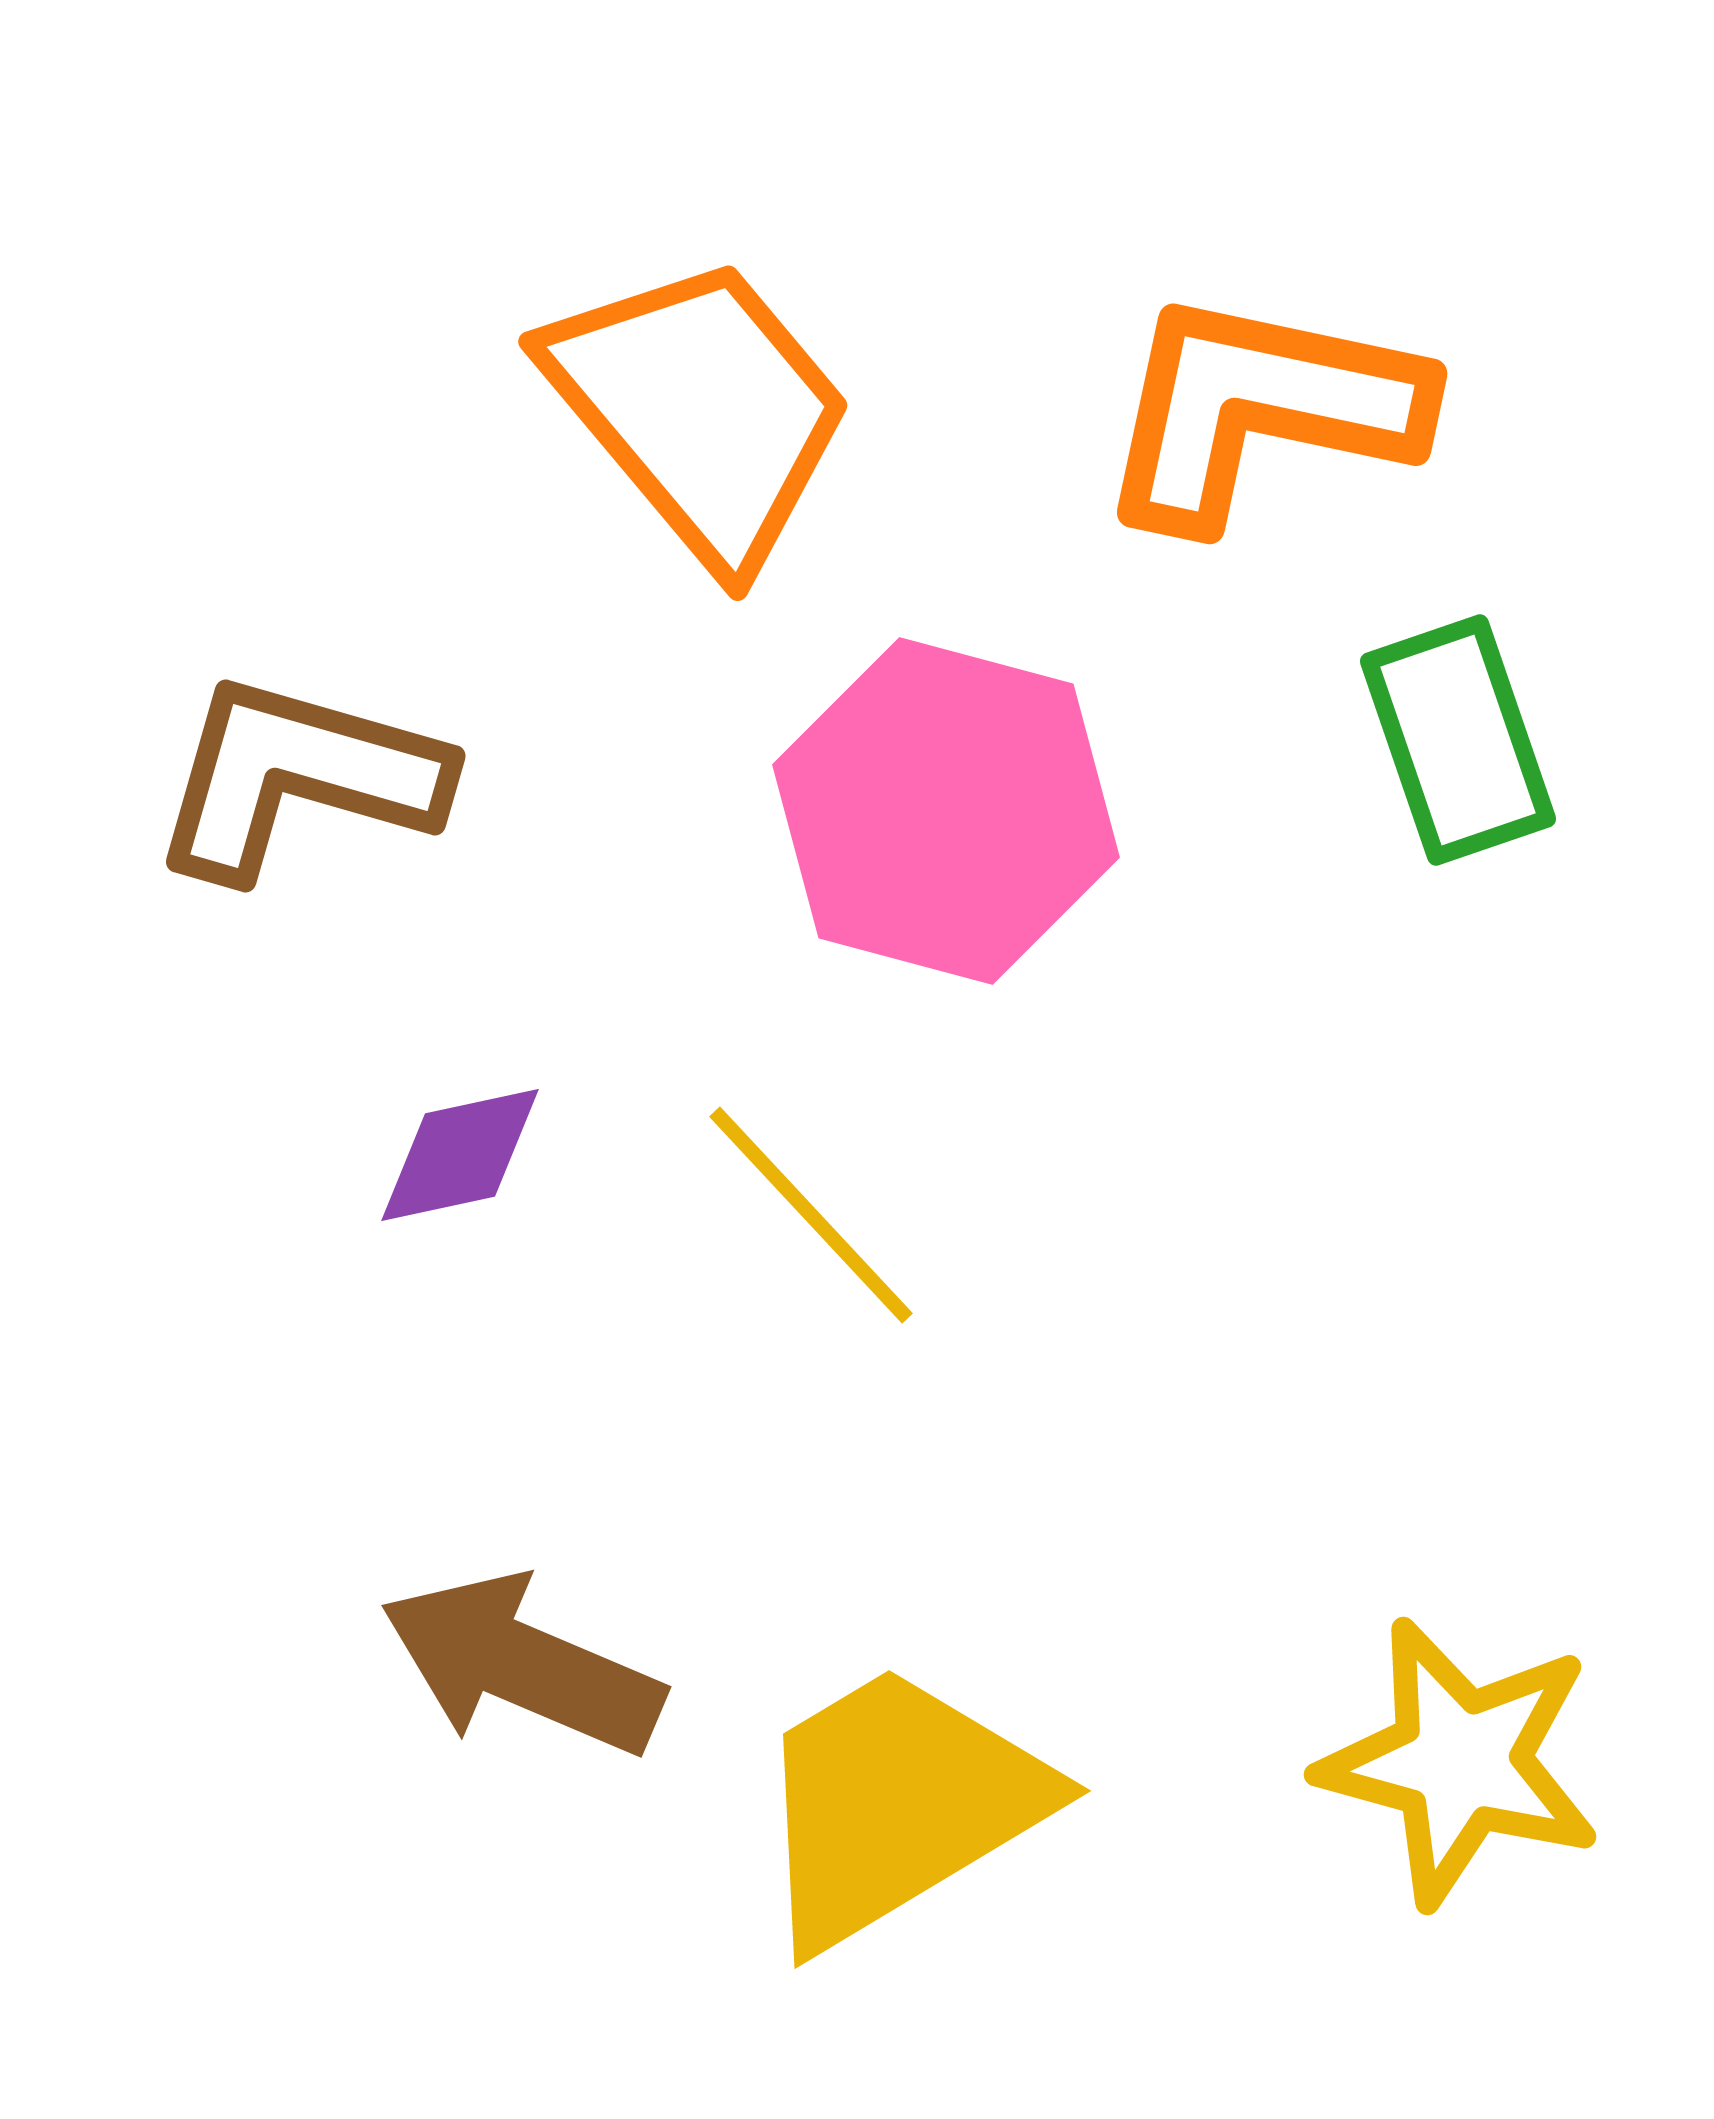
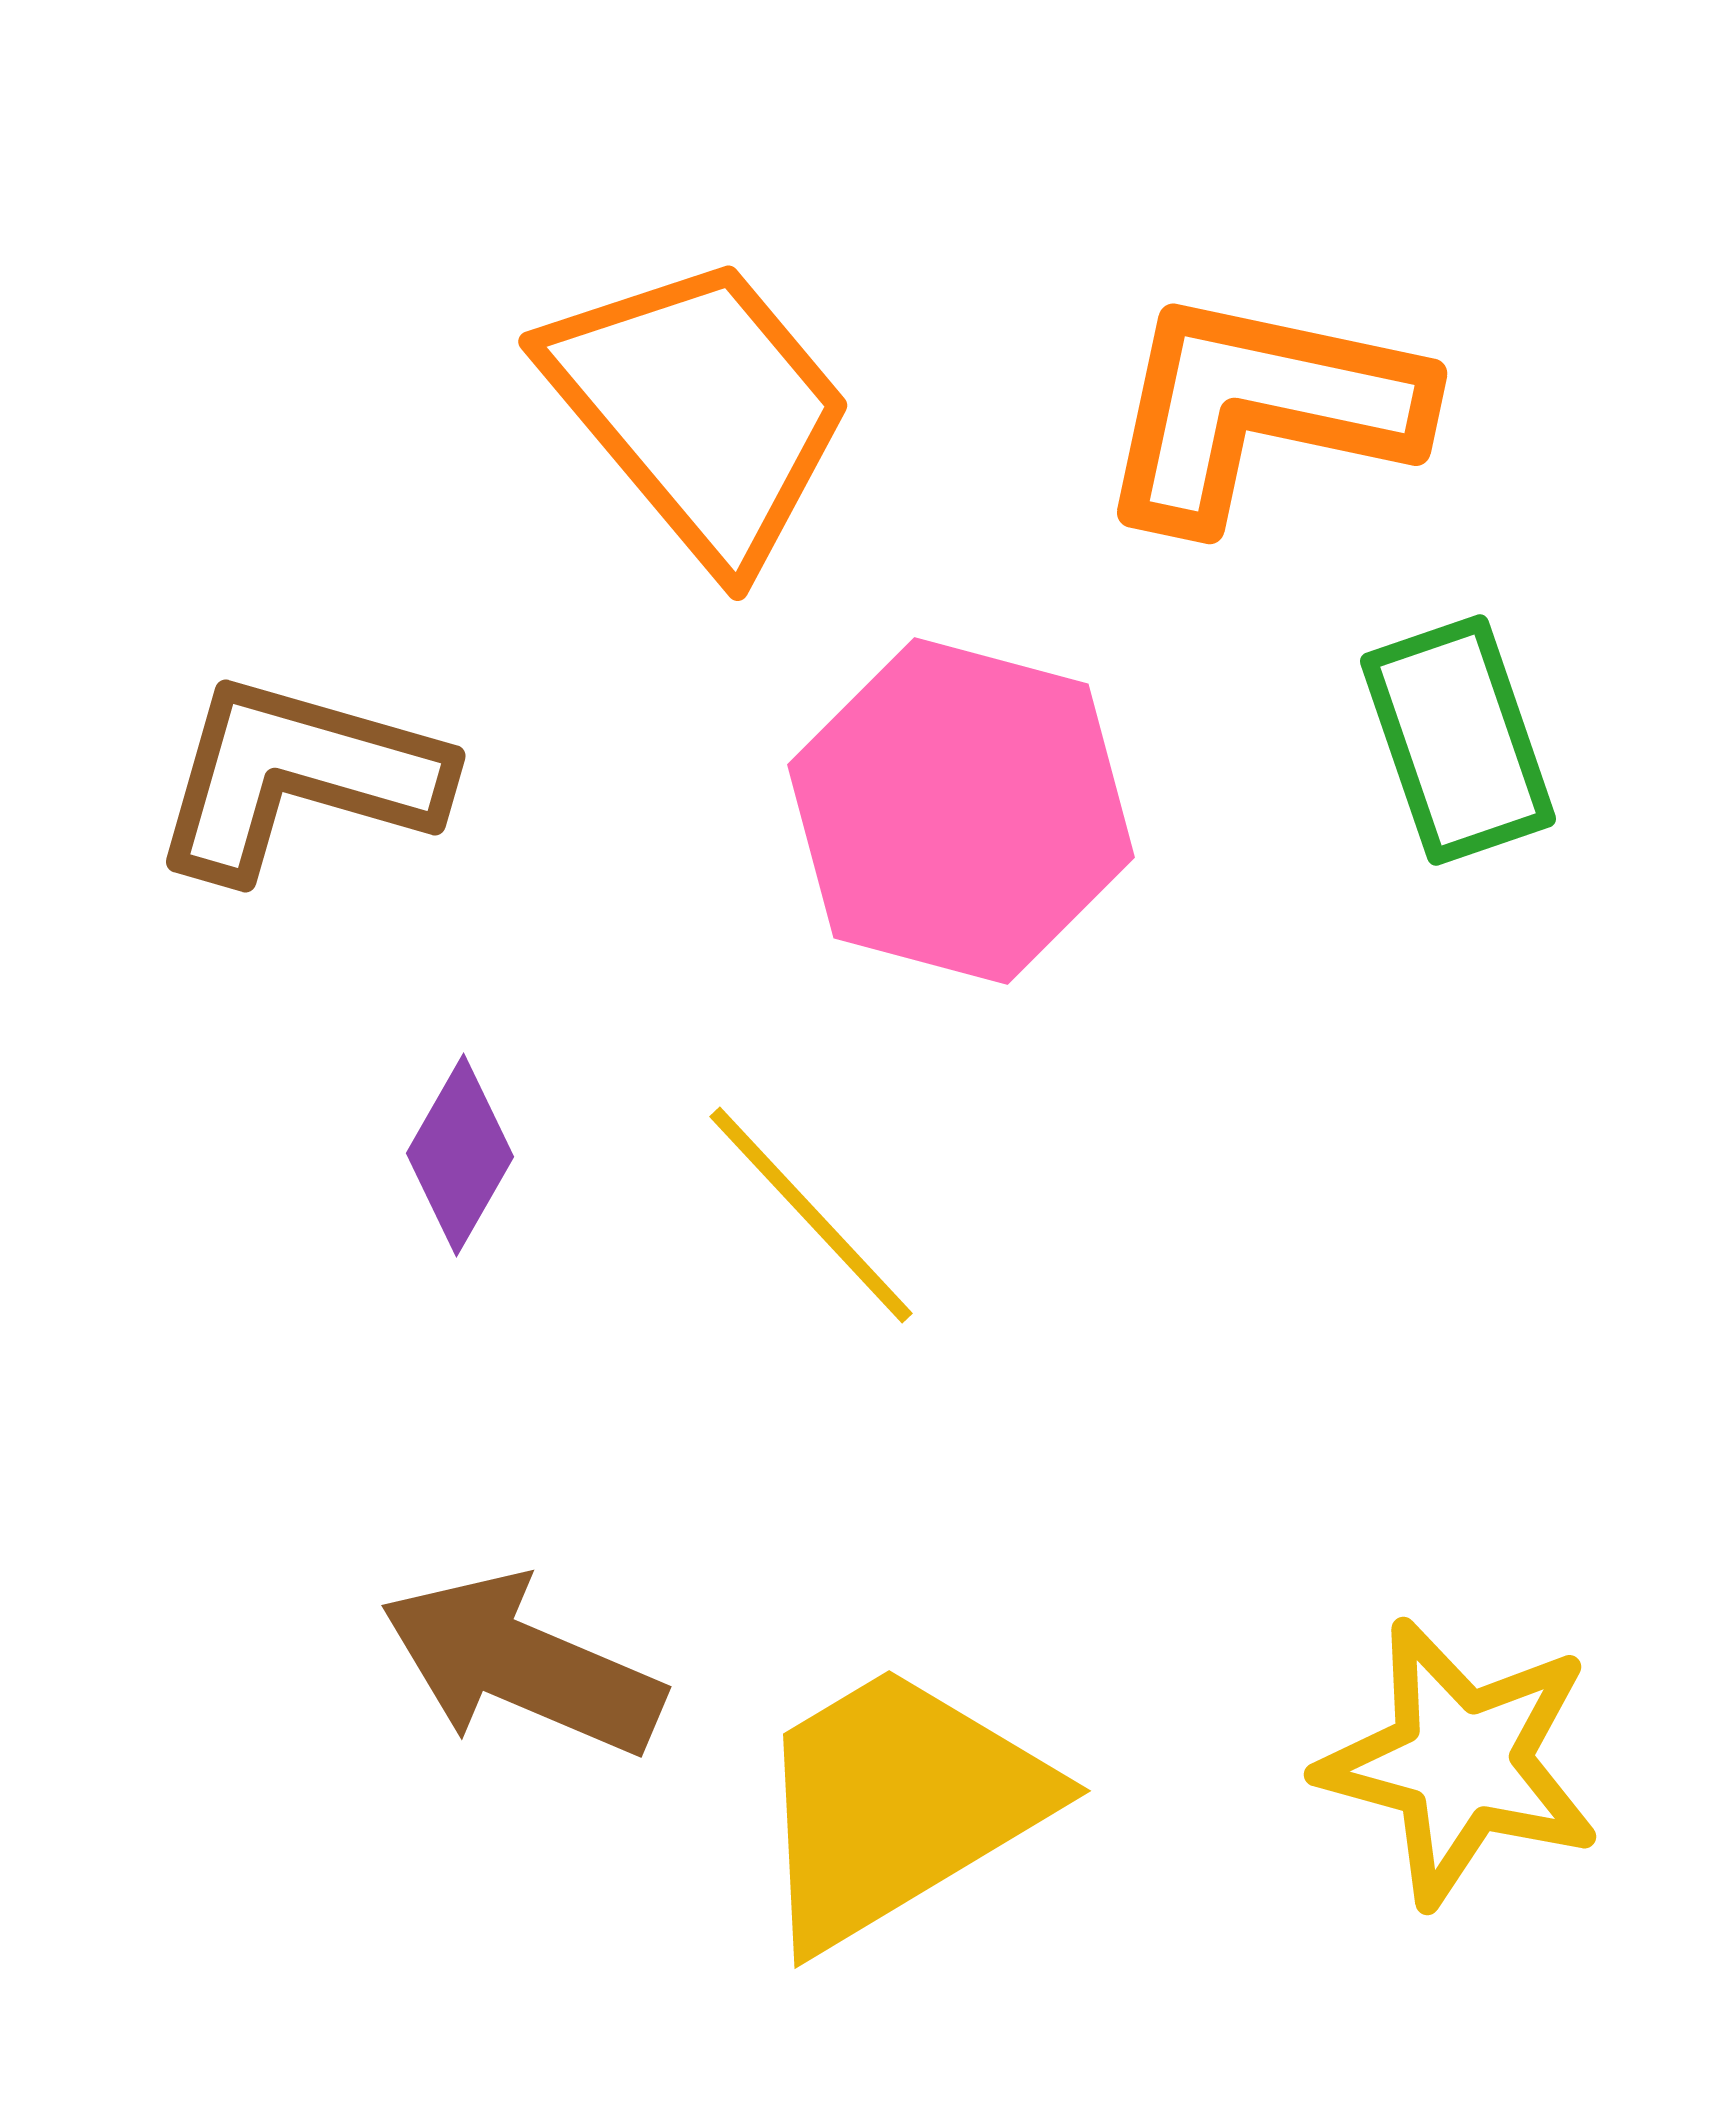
pink hexagon: moved 15 px right
purple diamond: rotated 48 degrees counterclockwise
